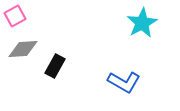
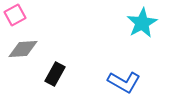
pink square: moved 1 px up
black rectangle: moved 8 px down
